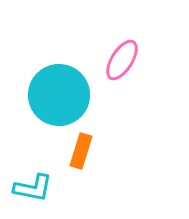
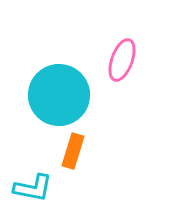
pink ellipse: rotated 12 degrees counterclockwise
orange rectangle: moved 8 px left
